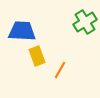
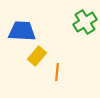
yellow rectangle: rotated 60 degrees clockwise
orange line: moved 3 px left, 2 px down; rotated 24 degrees counterclockwise
